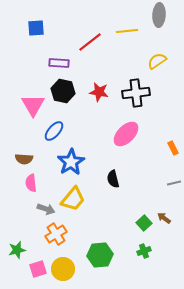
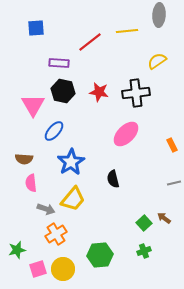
orange rectangle: moved 1 px left, 3 px up
